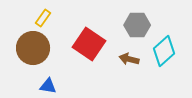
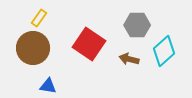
yellow rectangle: moved 4 px left
